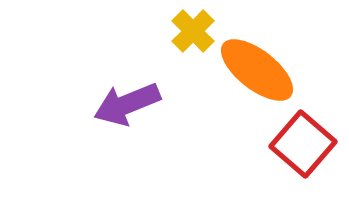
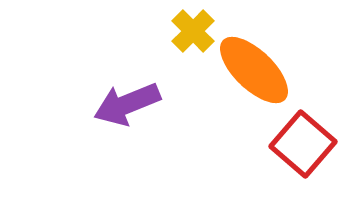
orange ellipse: moved 3 px left; rotated 6 degrees clockwise
